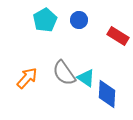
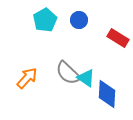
red rectangle: moved 2 px down
gray semicircle: moved 4 px right; rotated 12 degrees counterclockwise
